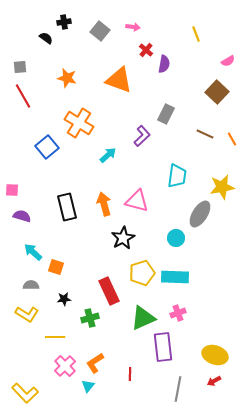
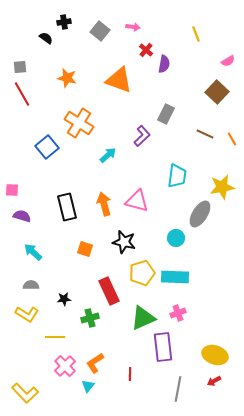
red line at (23, 96): moved 1 px left, 2 px up
black star at (123, 238): moved 1 px right, 4 px down; rotated 30 degrees counterclockwise
orange square at (56, 267): moved 29 px right, 18 px up
